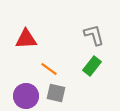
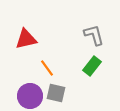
red triangle: rotated 10 degrees counterclockwise
orange line: moved 2 px left, 1 px up; rotated 18 degrees clockwise
purple circle: moved 4 px right
